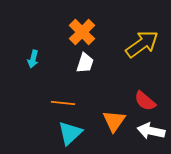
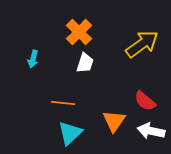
orange cross: moved 3 px left
